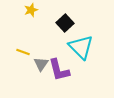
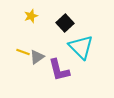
yellow star: moved 6 px down
gray triangle: moved 4 px left, 7 px up; rotated 21 degrees clockwise
